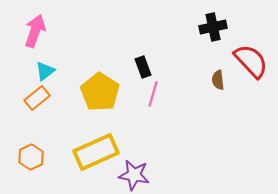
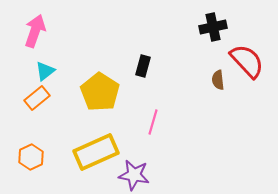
red semicircle: moved 4 px left
black rectangle: moved 1 px up; rotated 35 degrees clockwise
pink line: moved 28 px down
